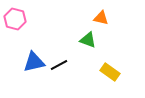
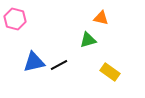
green triangle: rotated 36 degrees counterclockwise
